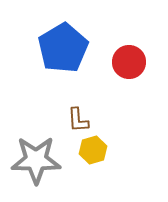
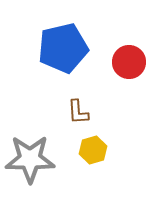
blue pentagon: rotated 18 degrees clockwise
brown L-shape: moved 8 px up
gray star: moved 6 px left, 1 px up
